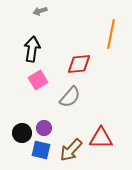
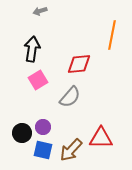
orange line: moved 1 px right, 1 px down
purple circle: moved 1 px left, 1 px up
blue square: moved 2 px right
